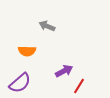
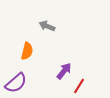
orange semicircle: rotated 78 degrees counterclockwise
purple arrow: rotated 24 degrees counterclockwise
purple semicircle: moved 4 px left
